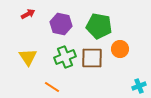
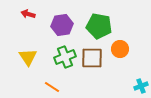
red arrow: rotated 136 degrees counterclockwise
purple hexagon: moved 1 px right, 1 px down; rotated 20 degrees counterclockwise
cyan cross: moved 2 px right
